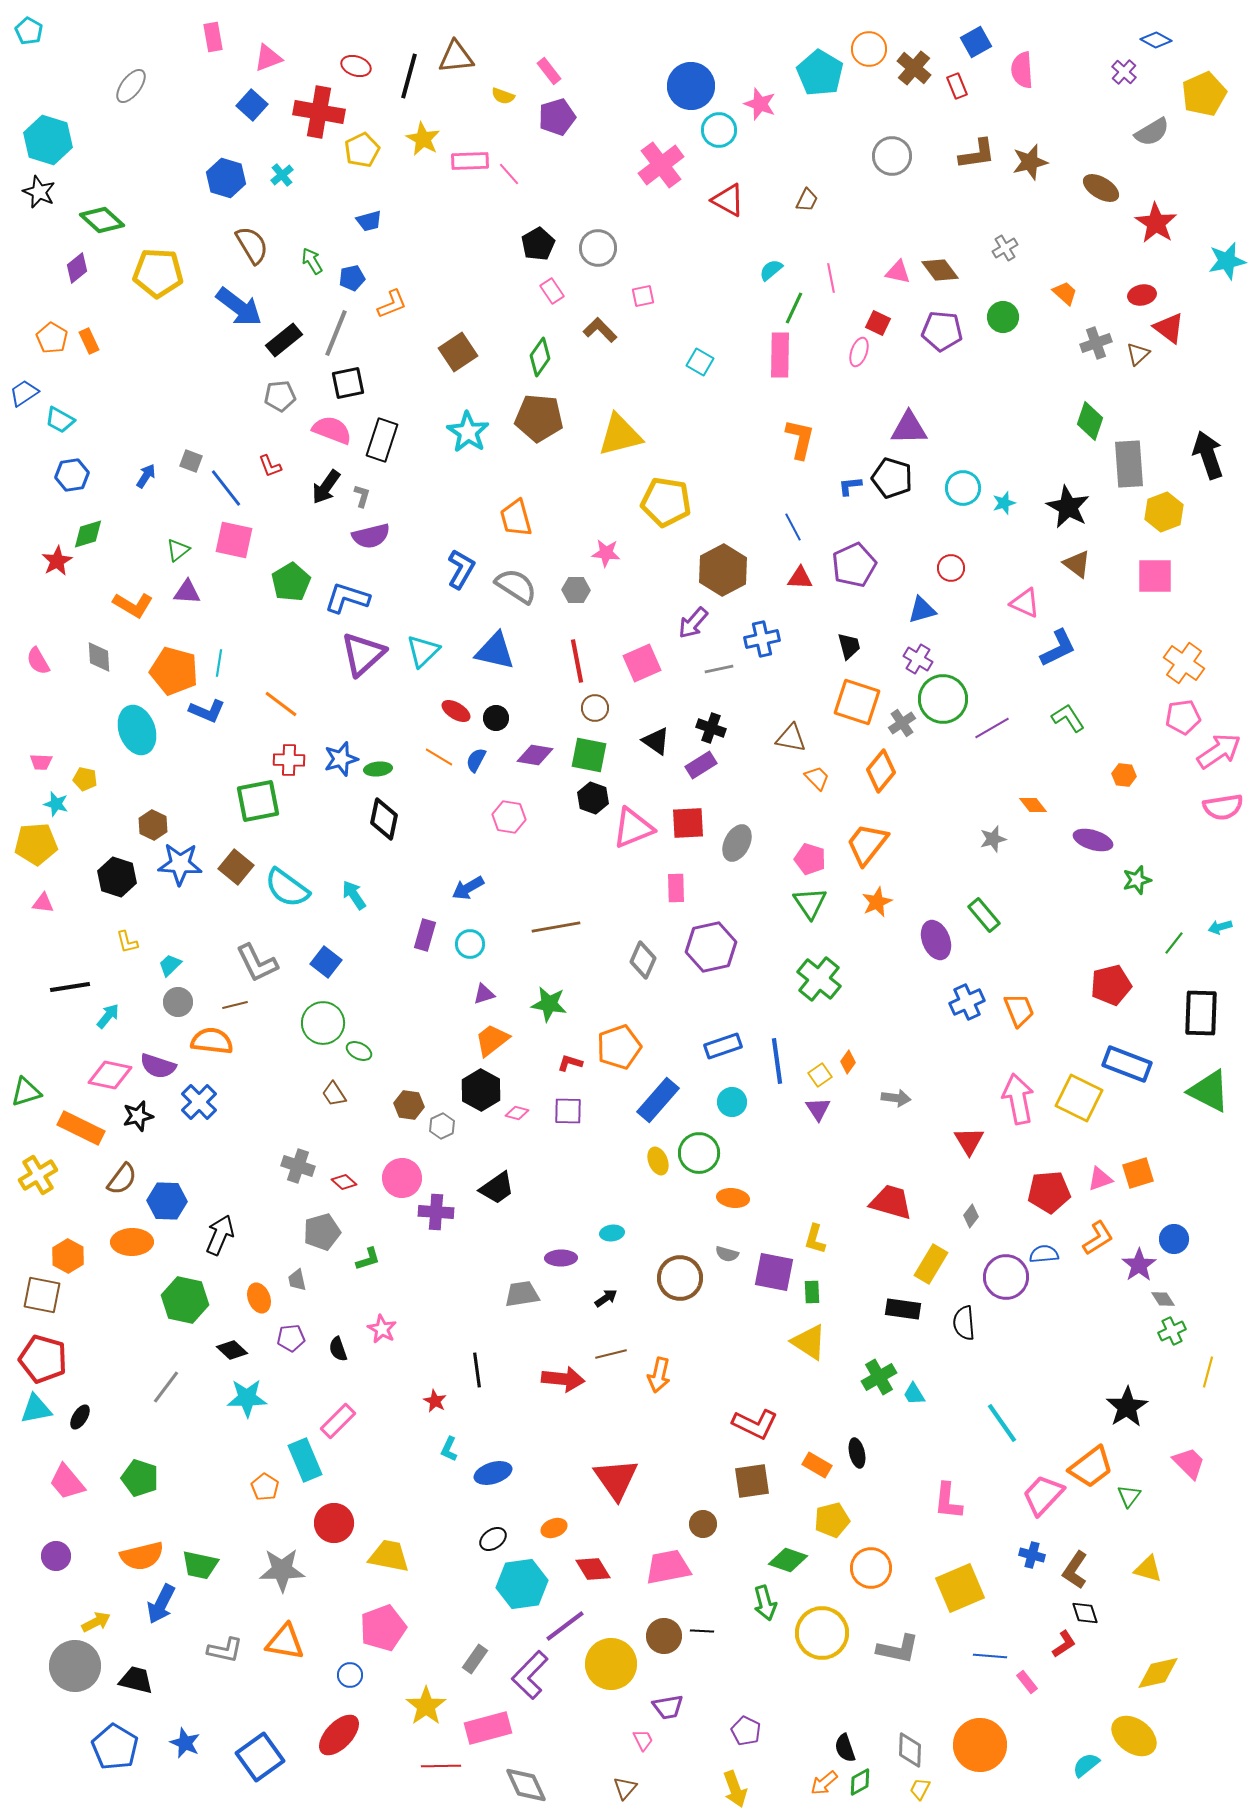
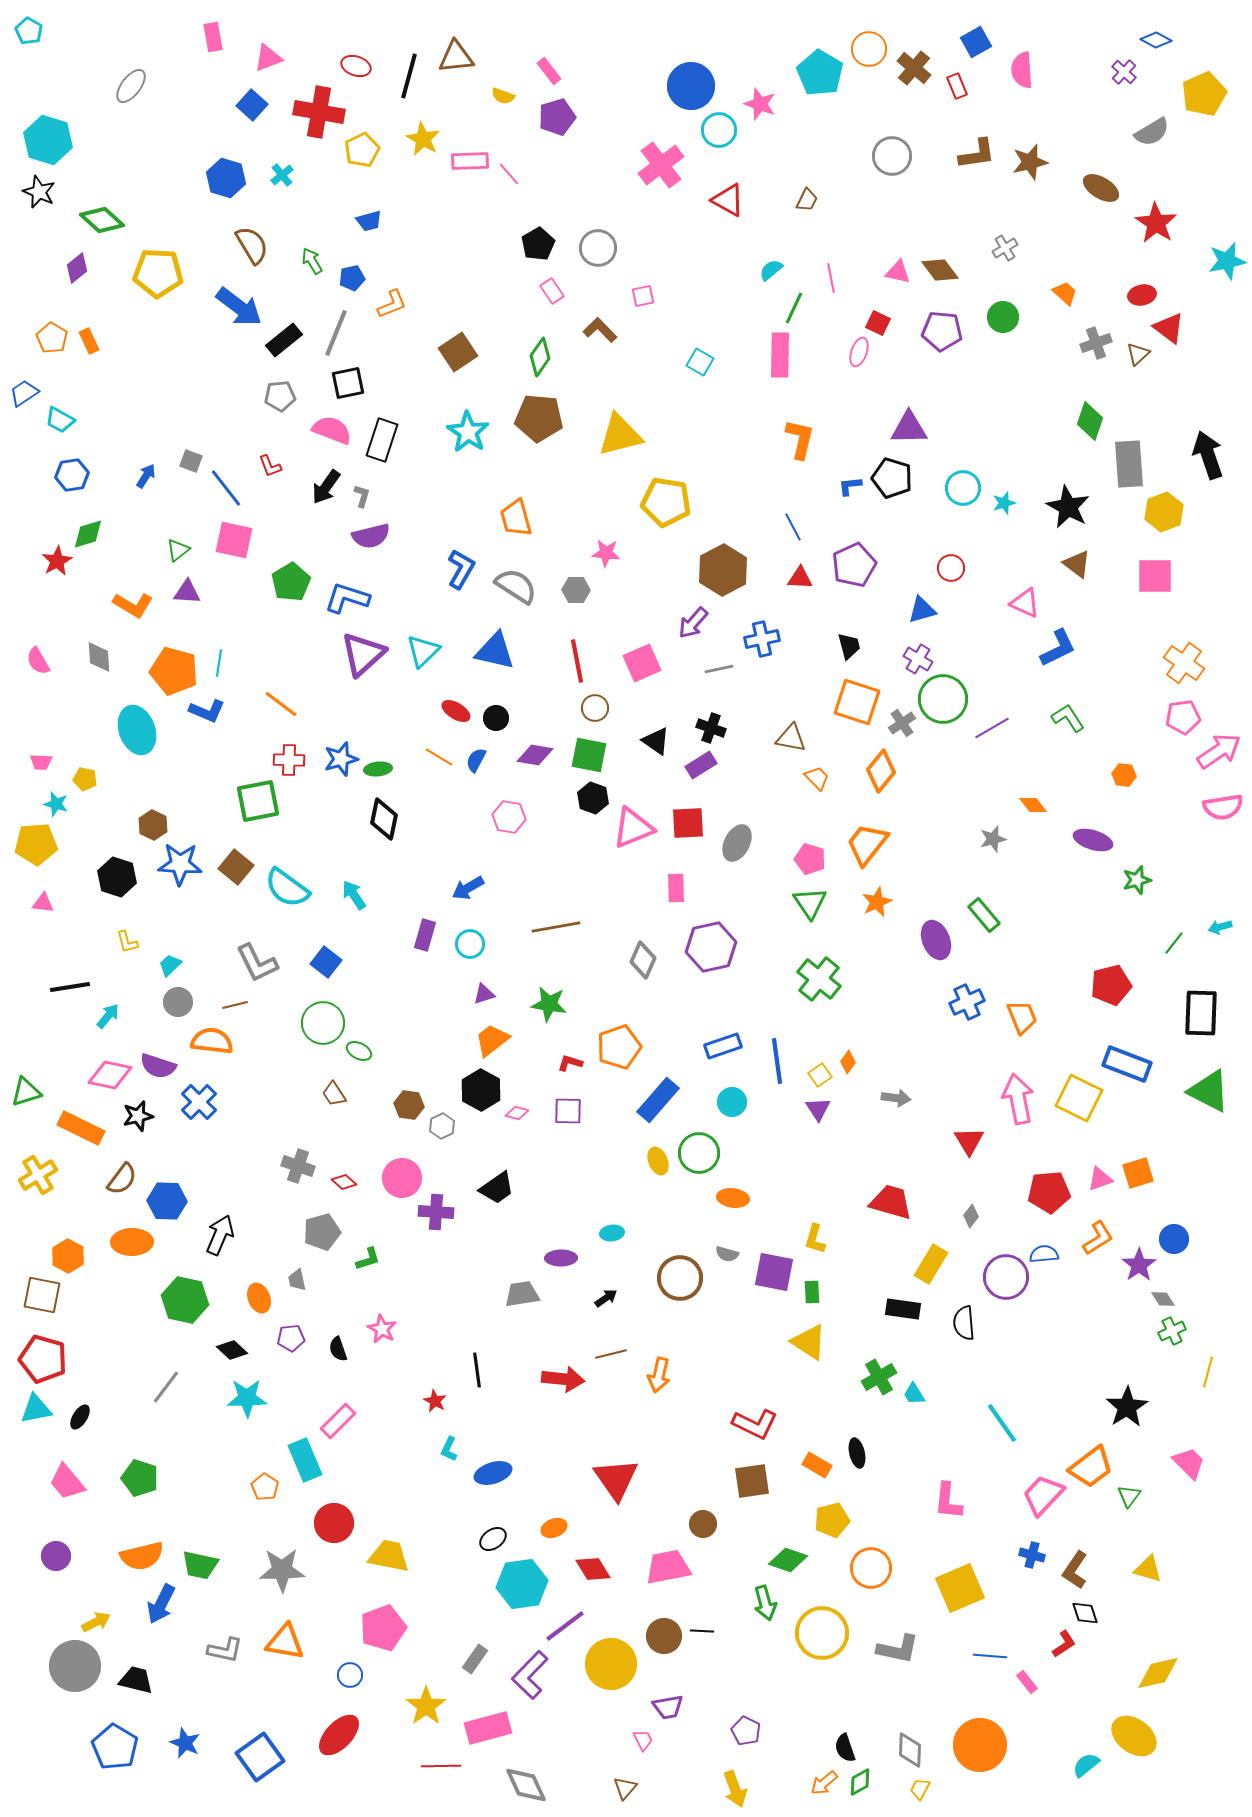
orange trapezoid at (1019, 1010): moved 3 px right, 7 px down
